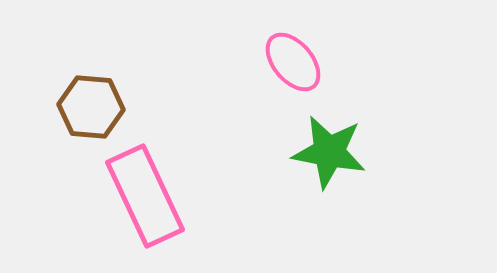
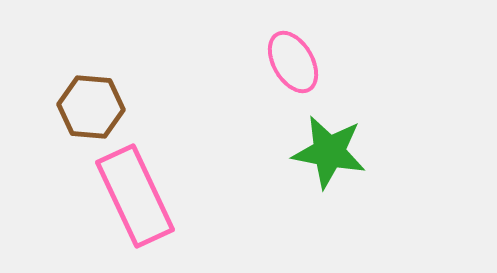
pink ellipse: rotated 10 degrees clockwise
pink rectangle: moved 10 px left
